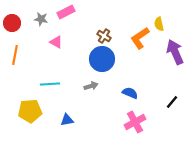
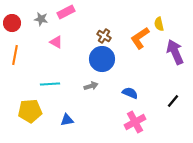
black line: moved 1 px right, 1 px up
